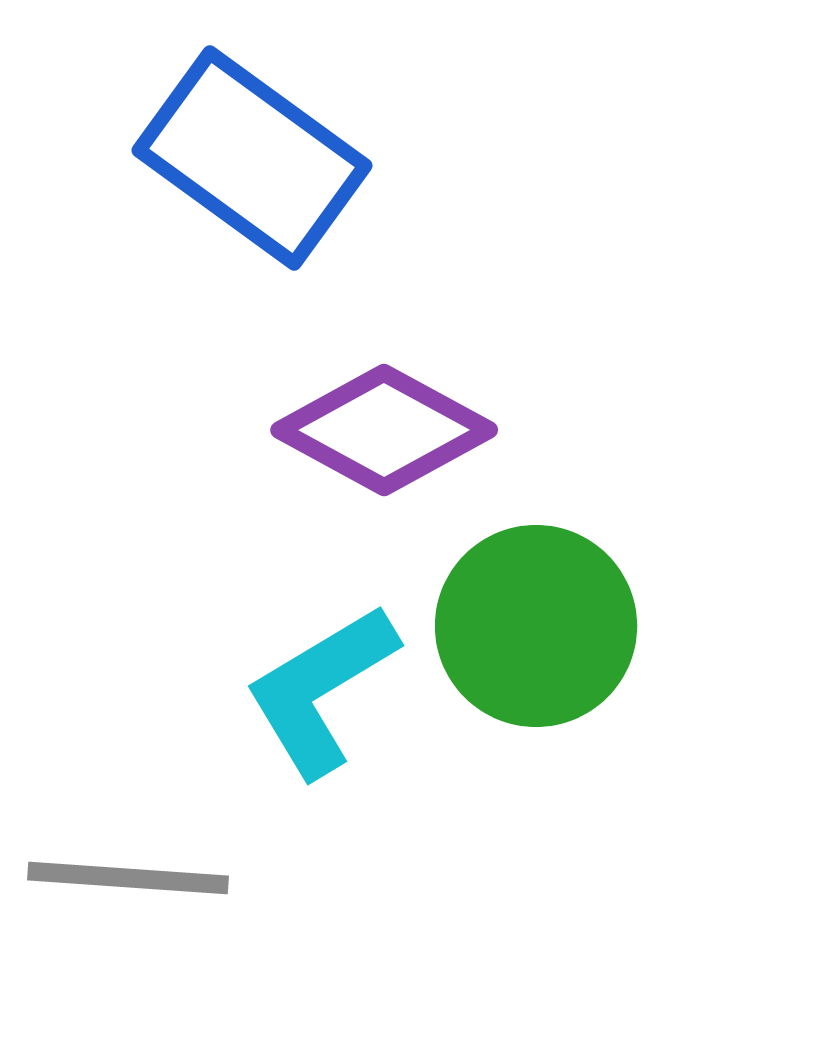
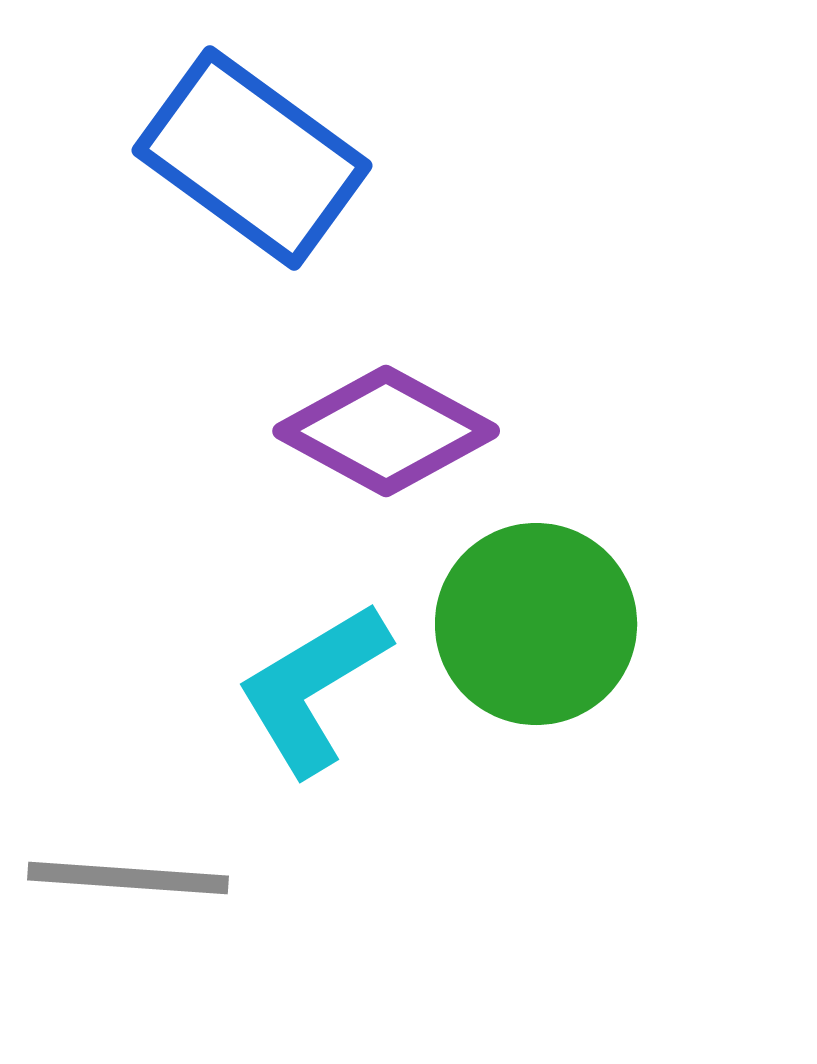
purple diamond: moved 2 px right, 1 px down
green circle: moved 2 px up
cyan L-shape: moved 8 px left, 2 px up
